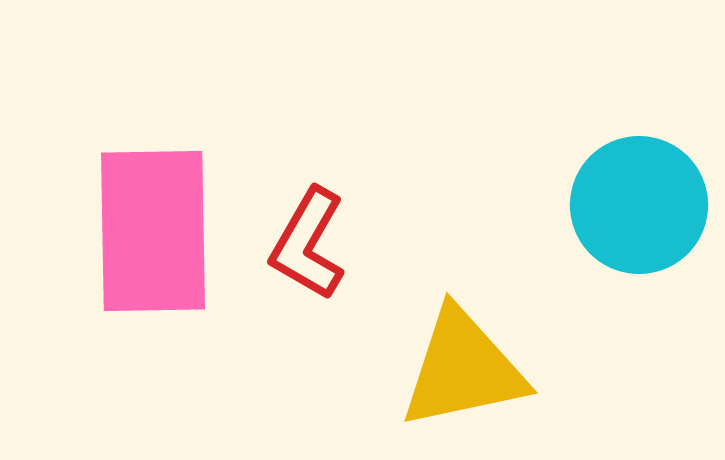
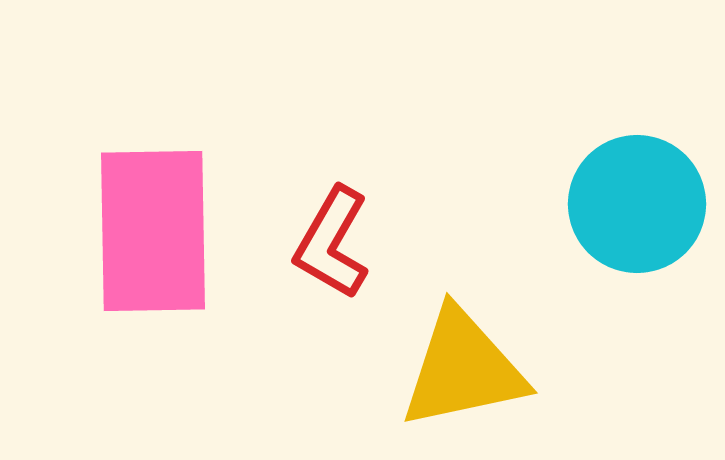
cyan circle: moved 2 px left, 1 px up
red L-shape: moved 24 px right, 1 px up
